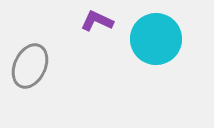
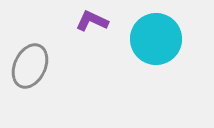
purple L-shape: moved 5 px left
